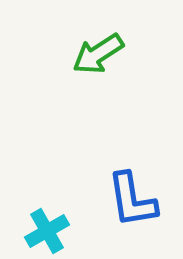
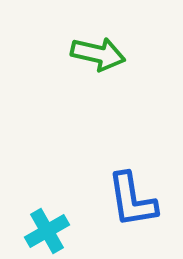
green arrow: rotated 134 degrees counterclockwise
